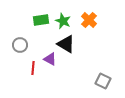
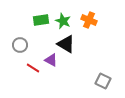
orange cross: rotated 21 degrees counterclockwise
purple triangle: moved 1 px right, 1 px down
red line: rotated 64 degrees counterclockwise
